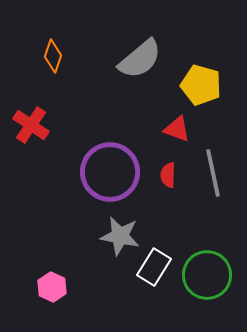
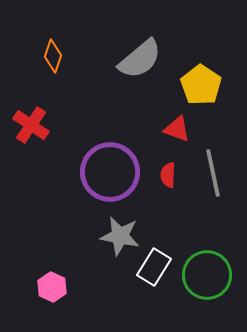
yellow pentagon: rotated 18 degrees clockwise
